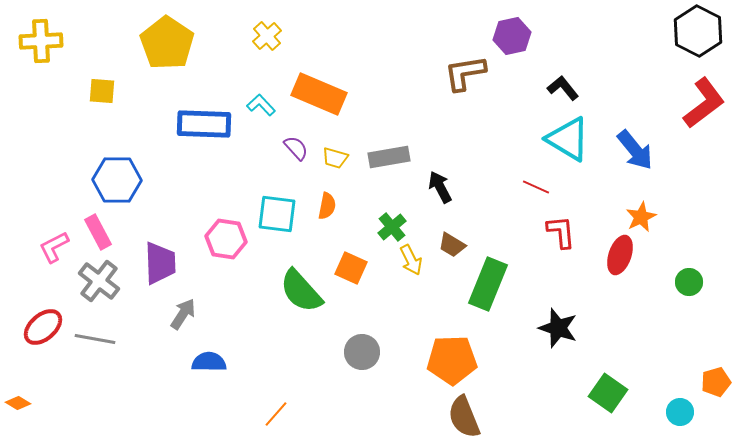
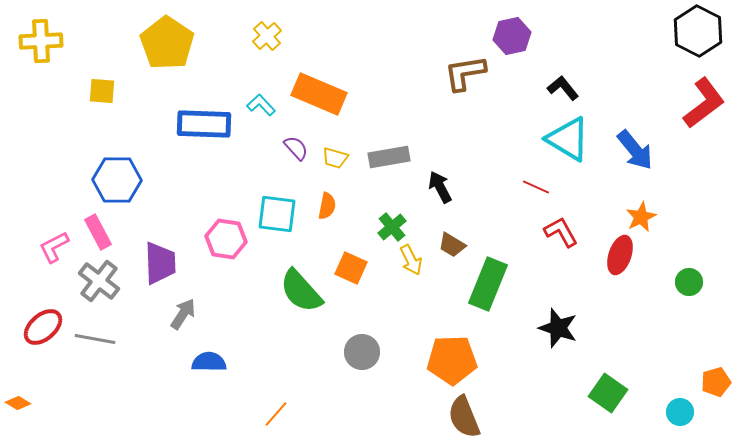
red L-shape at (561, 232): rotated 24 degrees counterclockwise
